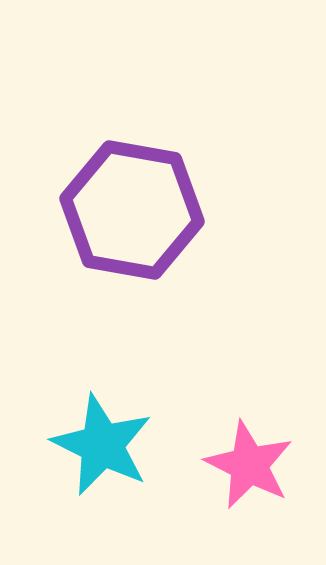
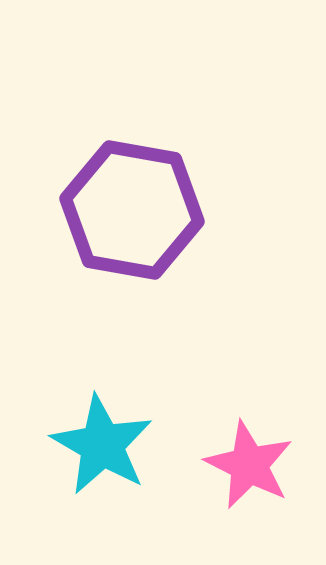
cyan star: rotated 4 degrees clockwise
